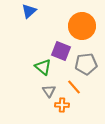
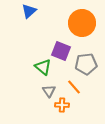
orange circle: moved 3 px up
